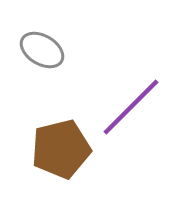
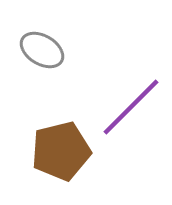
brown pentagon: moved 2 px down
